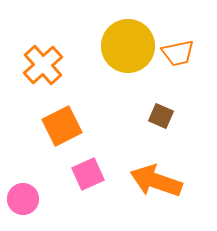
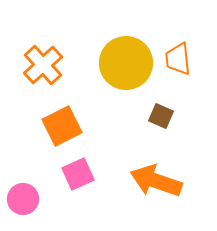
yellow circle: moved 2 px left, 17 px down
orange trapezoid: moved 6 px down; rotated 96 degrees clockwise
pink square: moved 10 px left
